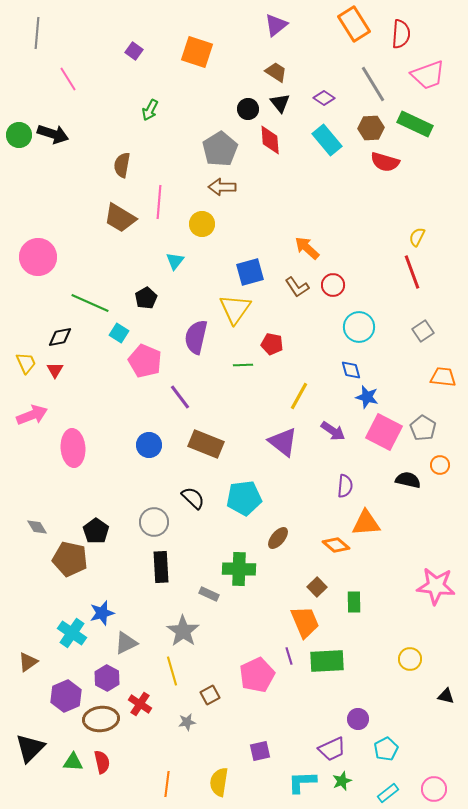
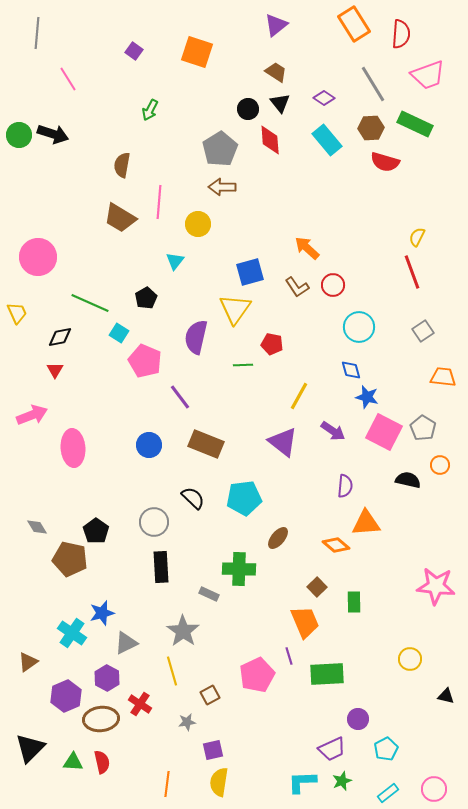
yellow circle at (202, 224): moved 4 px left
yellow trapezoid at (26, 363): moved 9 px left, 50 px up
green rectangle at (327, 661): moved 13 px down
purple square at (260, 751): moved 47 px left, 1 px up
